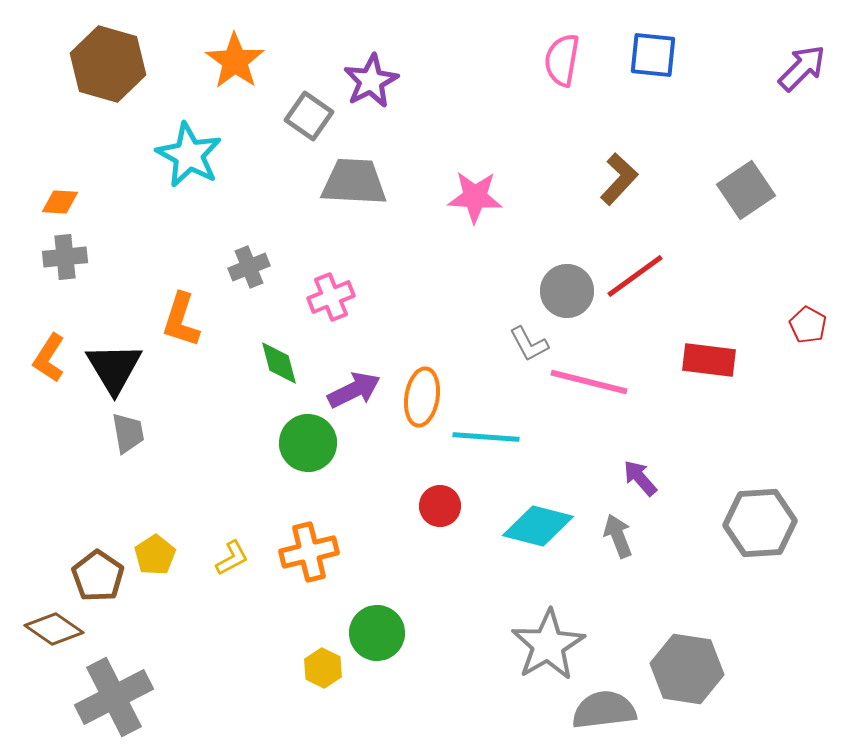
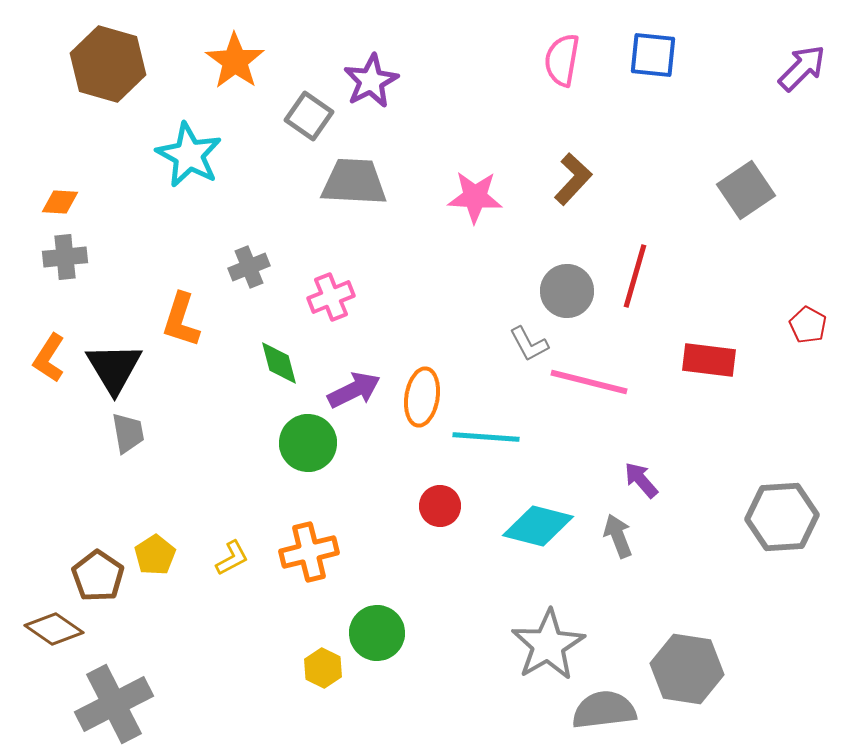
brown L-shape at (619, 179): moved 46 px left
red line at (635, 276): rotated 38 degrees counterclockwise
purple arrow at (640, 478): moved 1 px right, 2 px down
gray hexagon at (760, 523): moved 22 px right, 6 px up
gray cross at (114, 697): moved 7 px down
